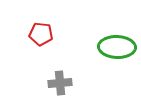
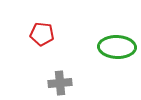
red pentagon: moved 1 px right
